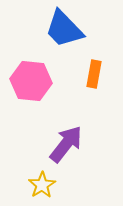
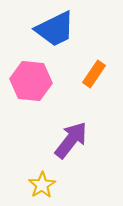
blue trapezoid: moved 9 px left; rotated 72 degrees counterclockwise
orange rectangle: rotated 24 degrees clockwise
purple arrow: moved 5 px right, 4 px up
